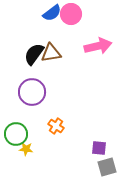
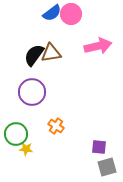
black semicircle: moved 1 px down
purple square: moved 1 px up
